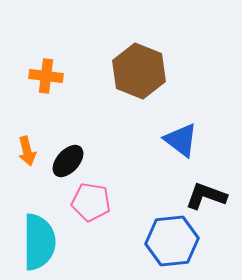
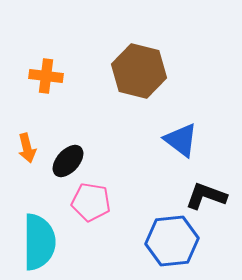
brown hexagon: rotated 8 degrees counterclockwise
orange arrow: moved 3 px up
